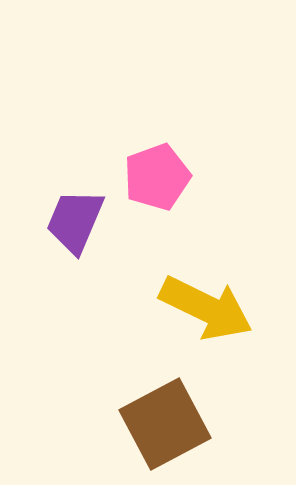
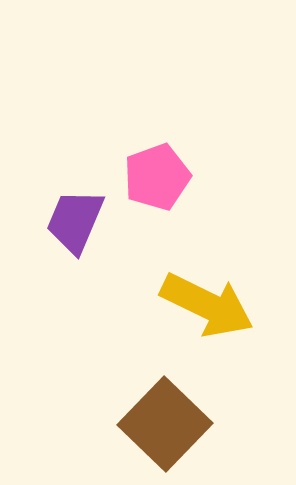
yellow arrow: moved 1 px right, 3 px up
brown square: rotated 18 degrees counterclockwise
